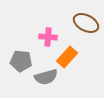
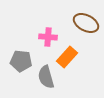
gray semicircle: rotated 90 degrees clockwise
